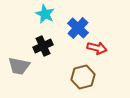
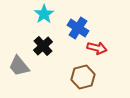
cyan star: moved 1 px left; rotated 12 degrees clockwise
blue cross: rotated 10 degrees counterclockwise
black cross: rotated 18 degrees counterclockwise
gray trapezoid: rotated 40 degrees clockwise
